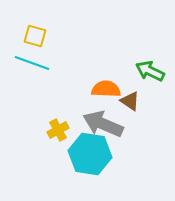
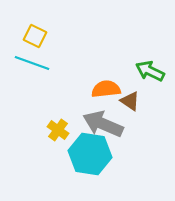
yellow square: rotated 10 degrees clockwise
orange semicircle: rotated 8 degrees counterclockwise
yellow cross: rotated 25 degrees counterclockwise
